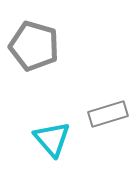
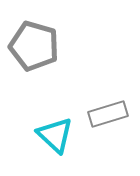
cyan triangle: moved 3 px right, 4 px up; rotated 6 degrees counterclockwise
